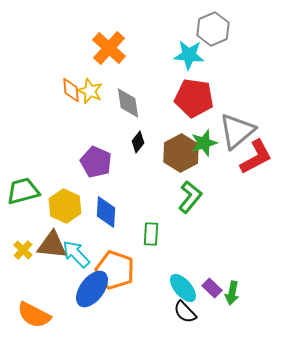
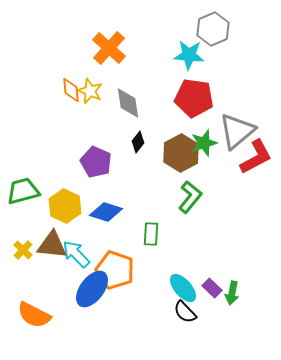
blue diamond: rotated 76 degrees counterclockwise
